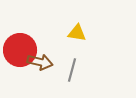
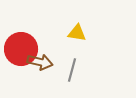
red circle: moved 1 px right, 1 px up
